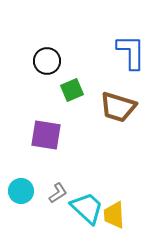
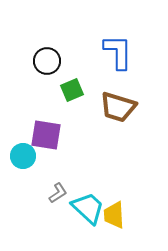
blue L-shape: moved 13 px left
cyan circle: moved 2 px right, 35 px up
cyan trapezoid: moved 1 px right
